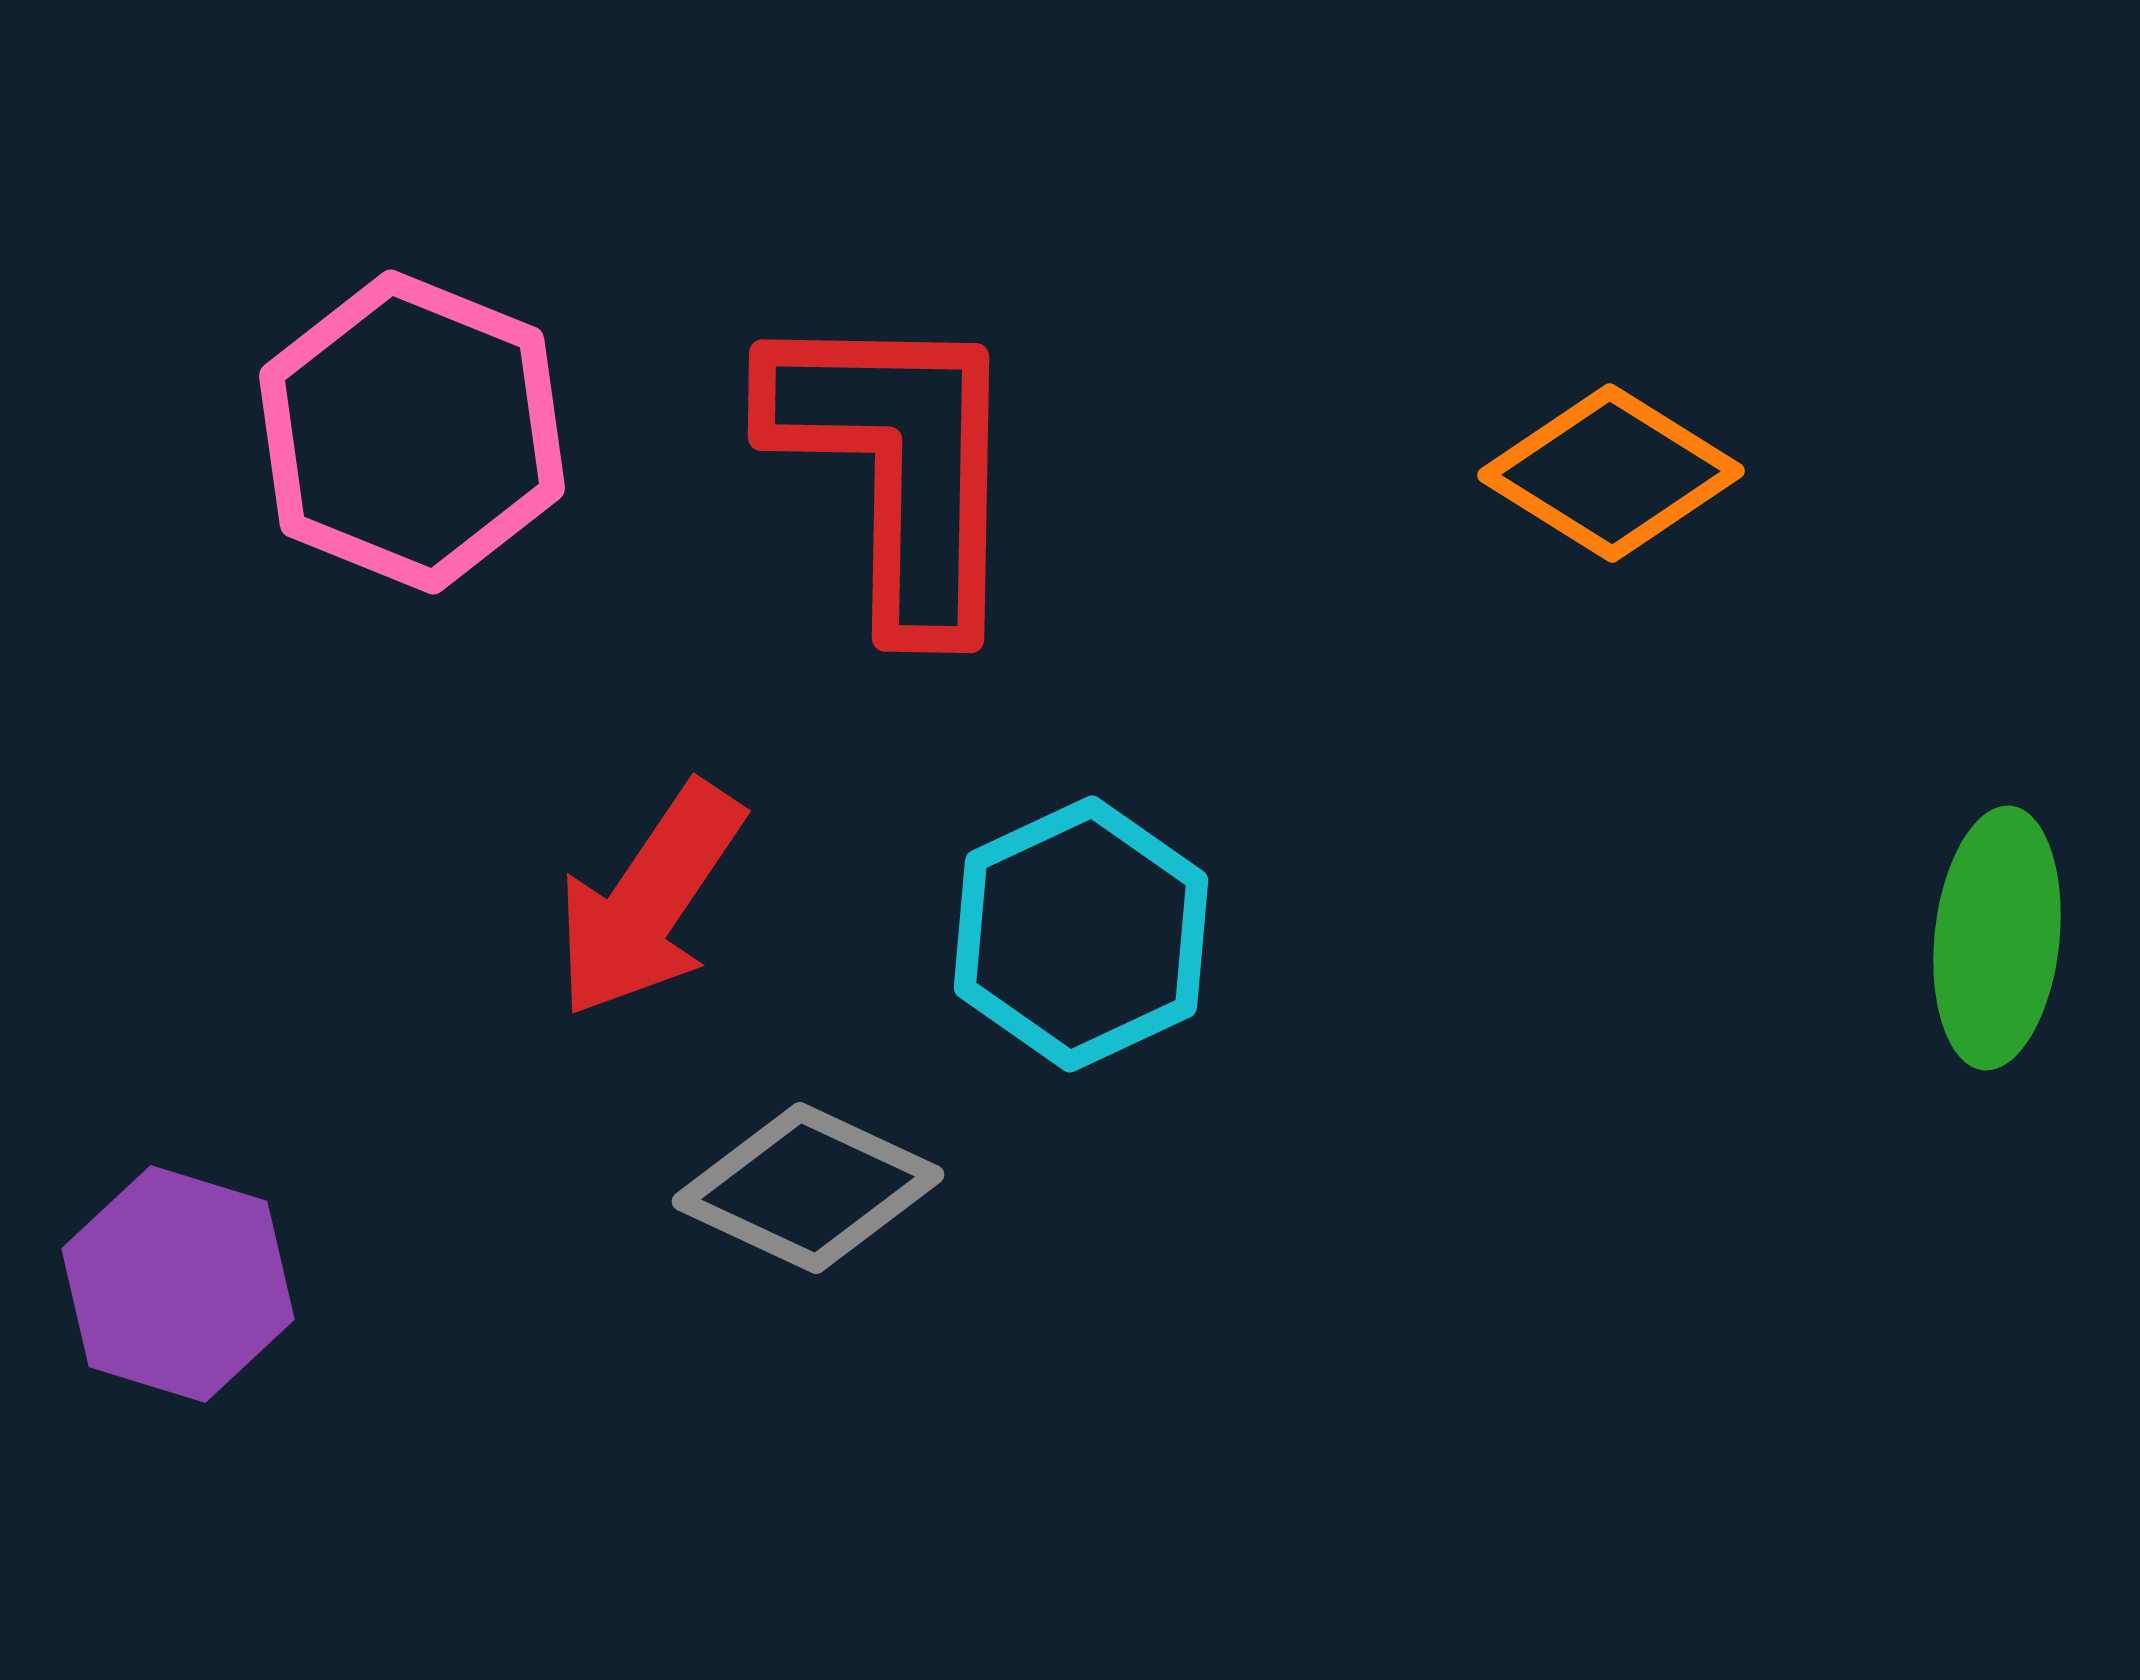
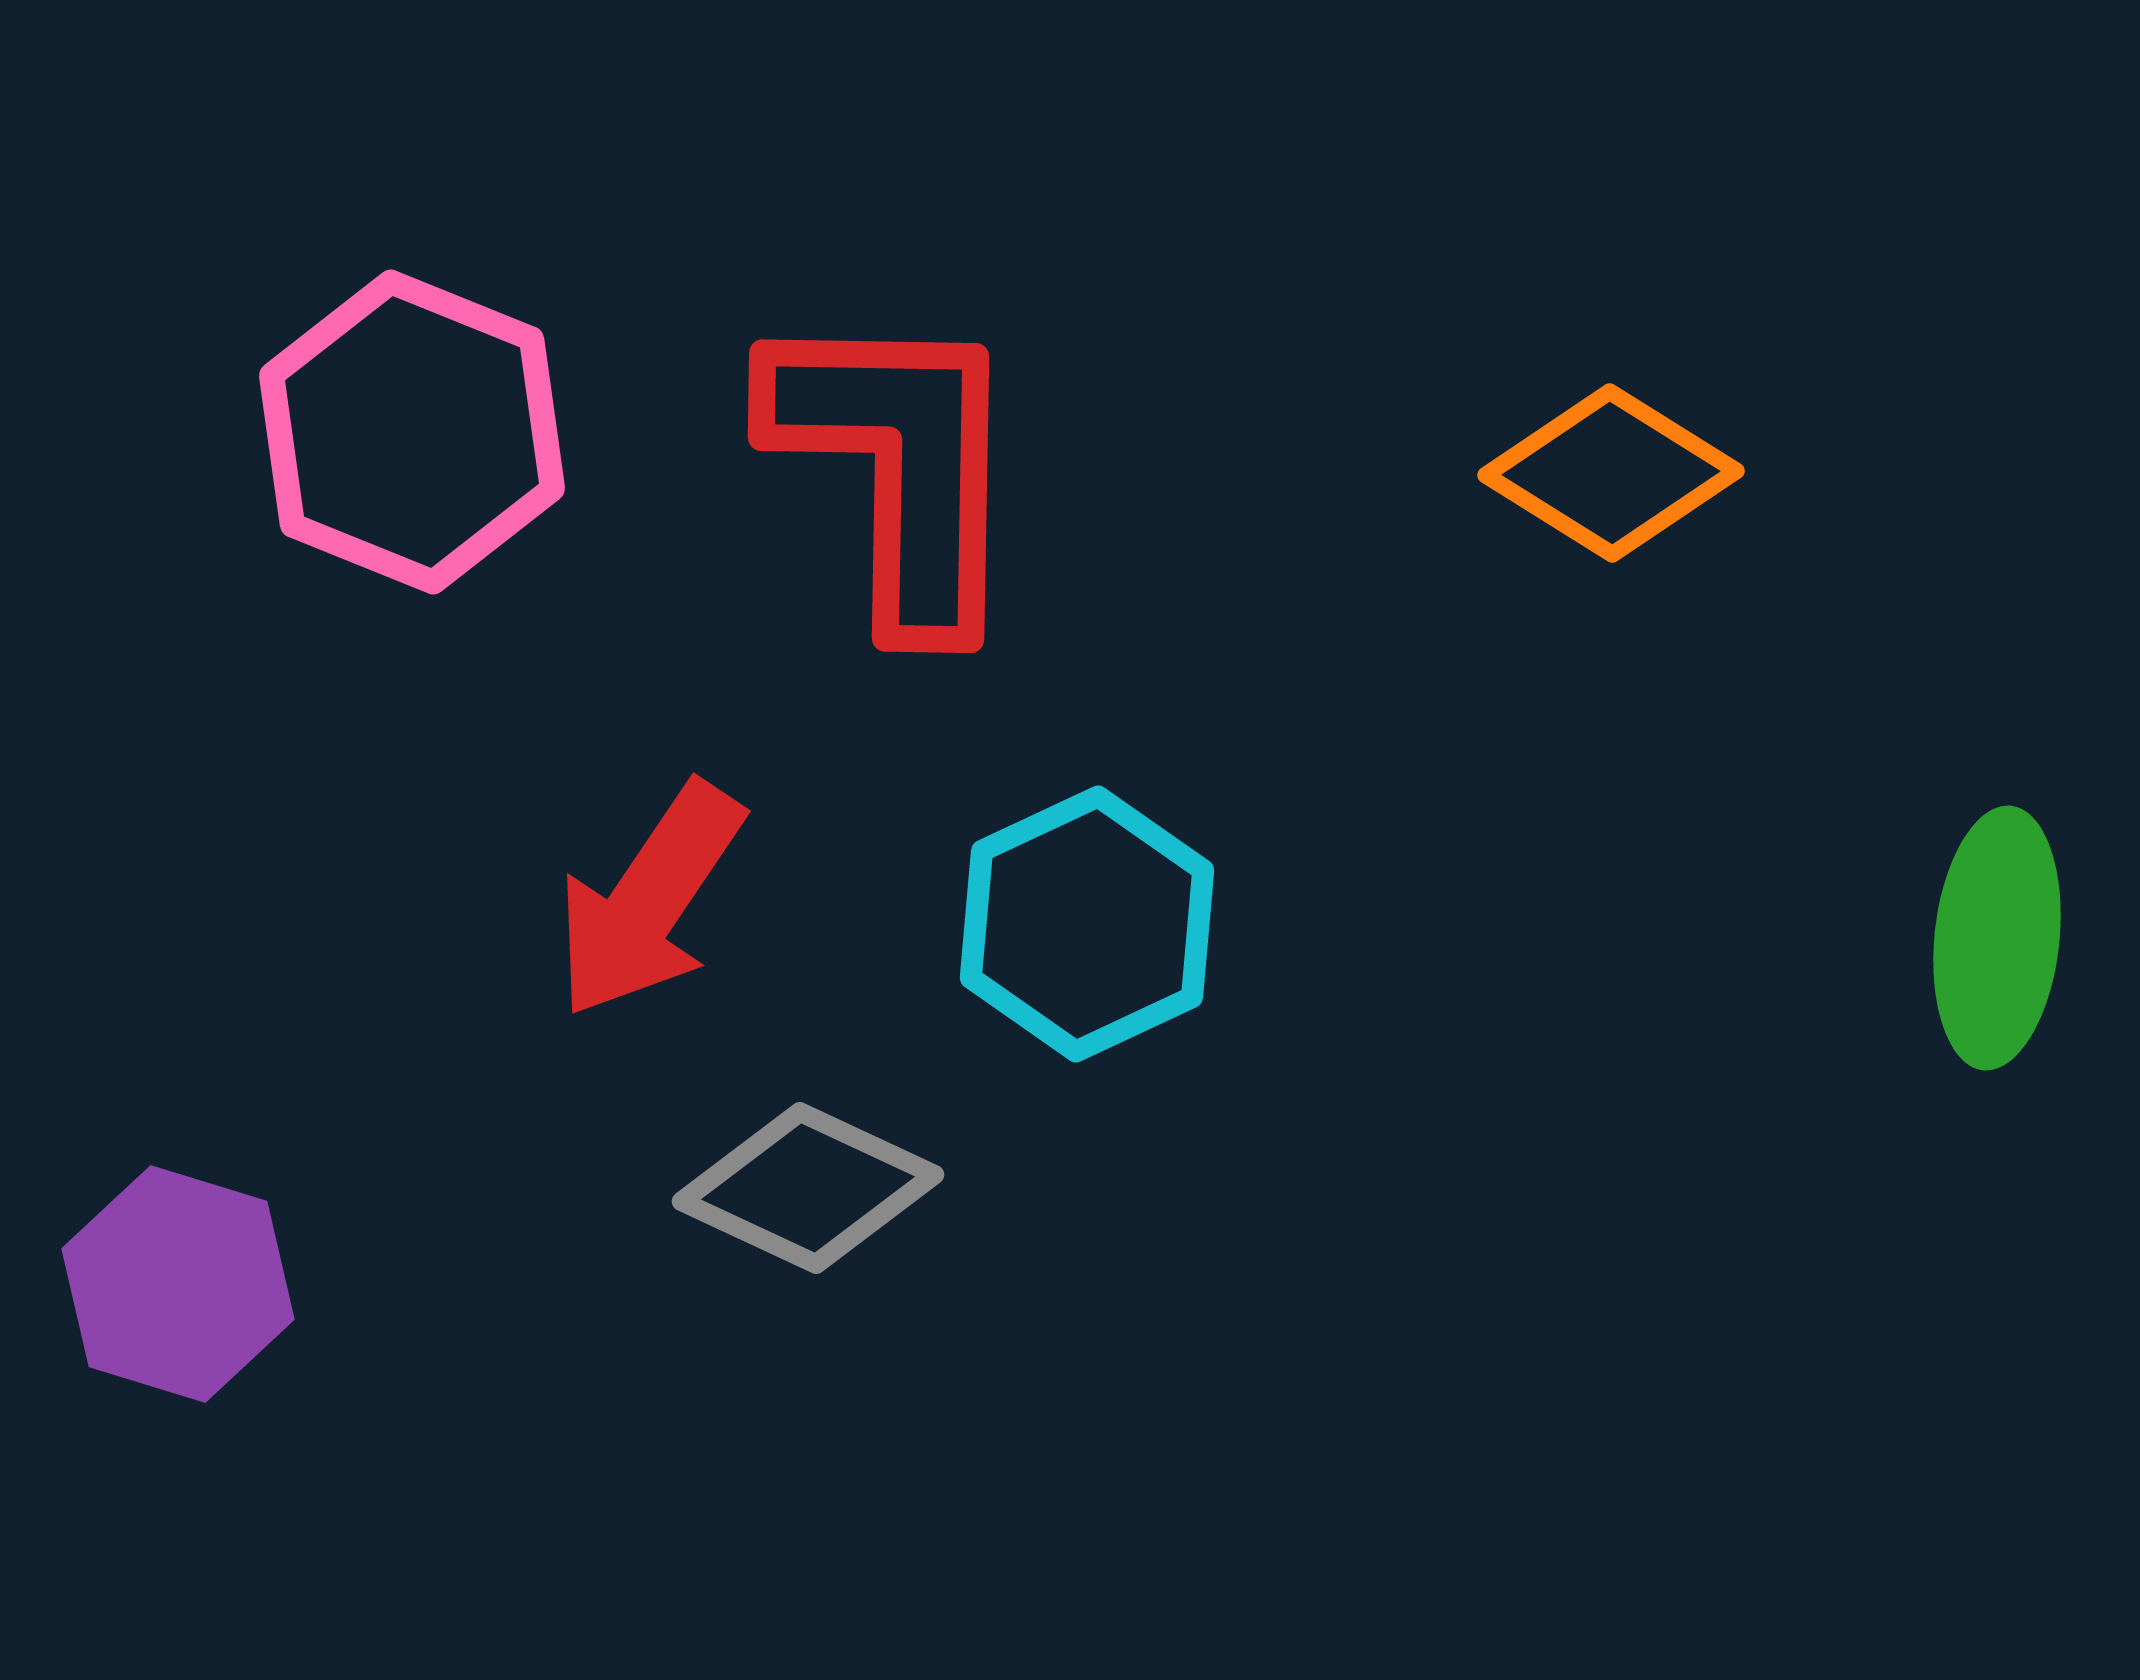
cyan hexagon: moved 6 px right, 10 px up
